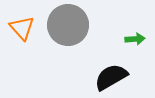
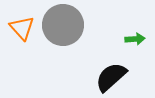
gray circle: moved 5 px left
black semicircle: rotated 12 degrees counterclockwise
